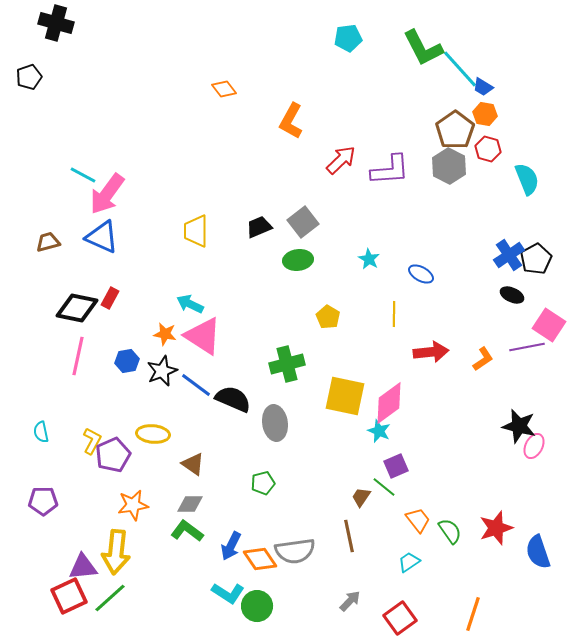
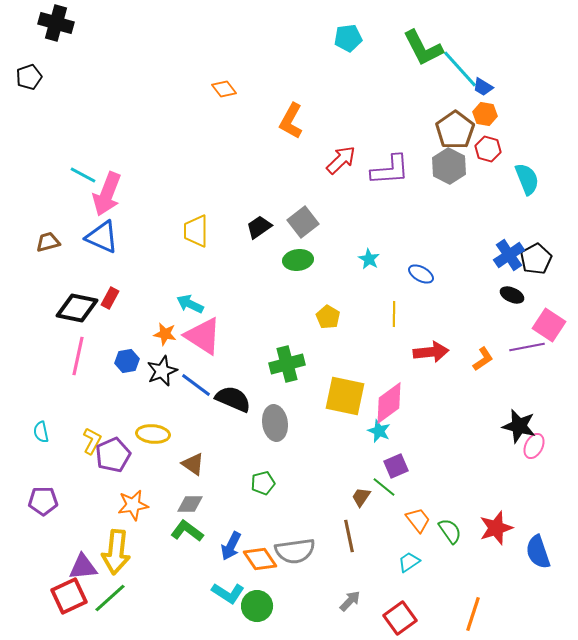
pink arrow at (107, 194): rotated 15 degrees counterclockwise
black trapezoid at (259, 227): rotated 12 degrees counterclockwise
